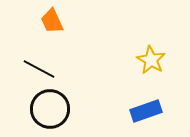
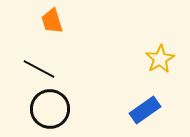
orange trapezoid: rotated 8 degrees clockwise
yellow star: moved 9 px right, 1 px up; rotated 12 degrees clockwise
blue rectangle: moved 1 px left, 1 px up; rotated 16 degrees counterclockwise
